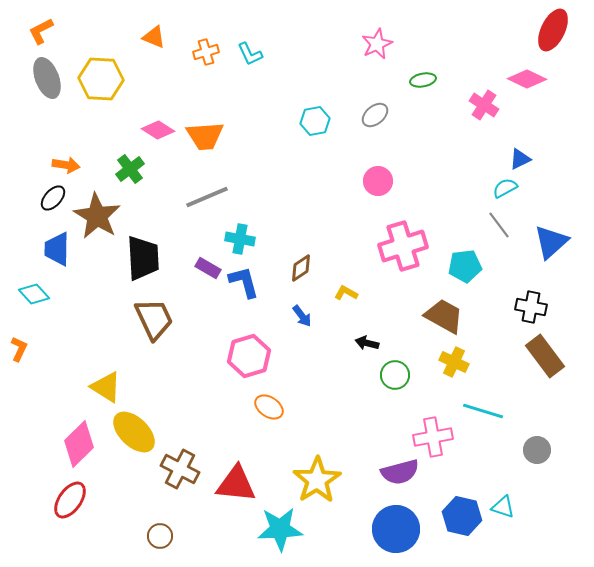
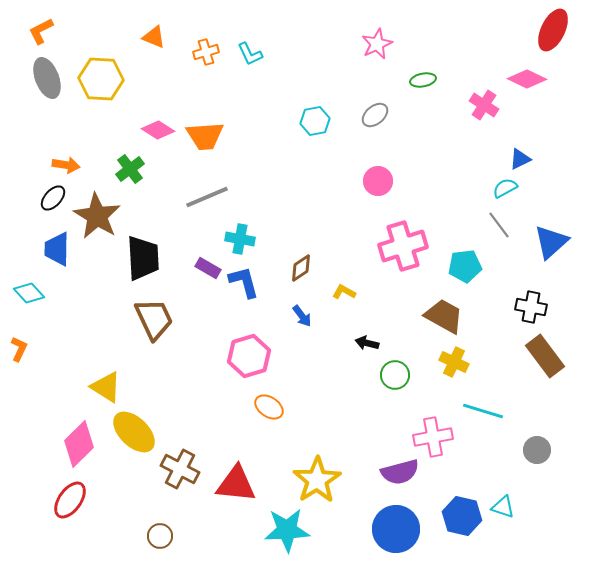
yellow L-shape at (346, 293): moved 2 px left, 1 px up
cyan diamond at (34, 294): moved 5 px left, 1 px up
cyan star at (280, 529): moved 7 px right, 1 px down
